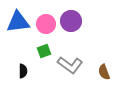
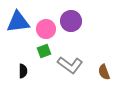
pink circle: moved 5 px down
